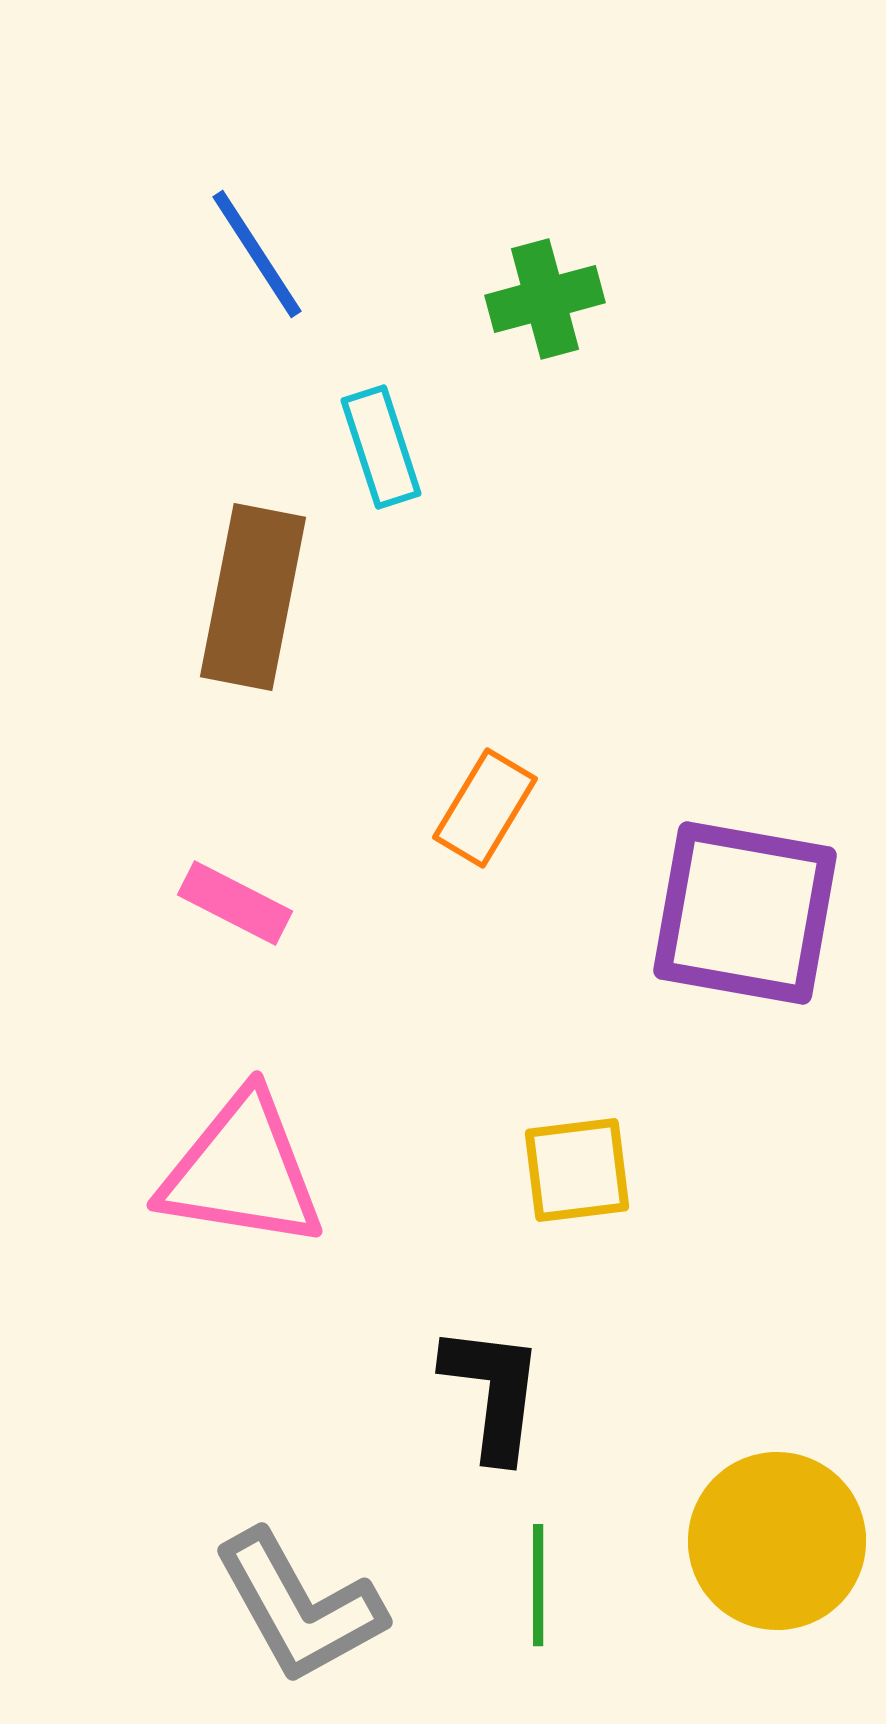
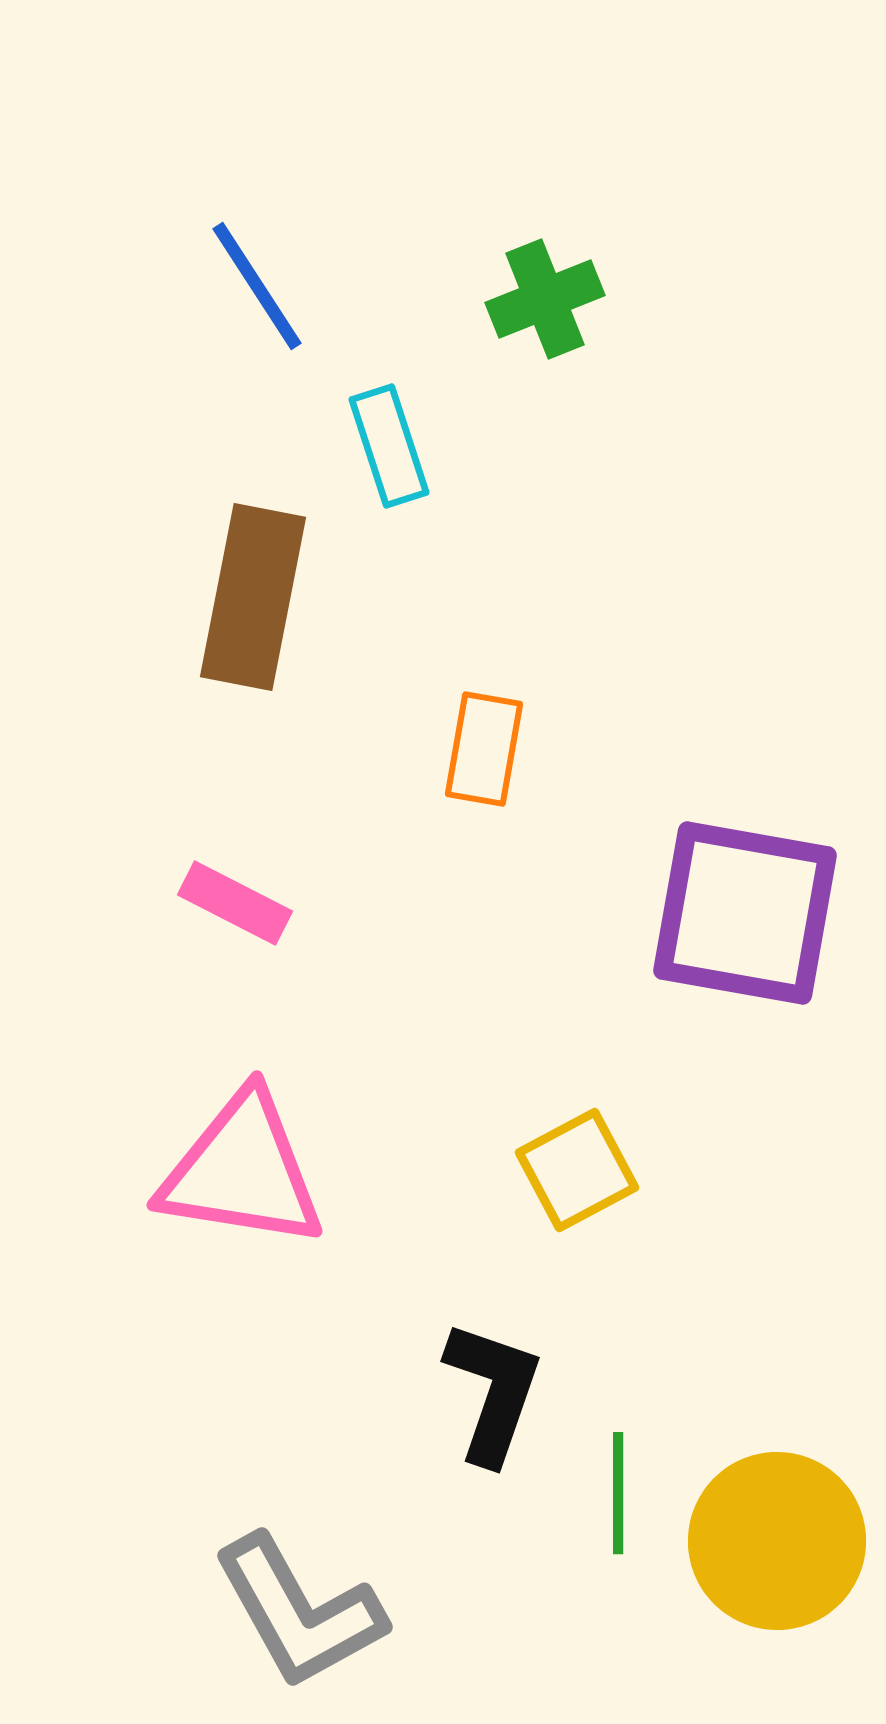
blue line: moved 32 px down
green cross: rotated 7 degrees counterclockwise
cyan rectangle: moved 8 px right, 1 px up
orange rectangle: moved 1 px left, 59 px up; rotated 21 degrees counterclockwise
yellow square: rotated 21 degrees counterclockwise
black L-shape: rotated 12 degrees clockwise
green line: moved 80 px right, 92 px up
gray L-shape: moved 5 px down
